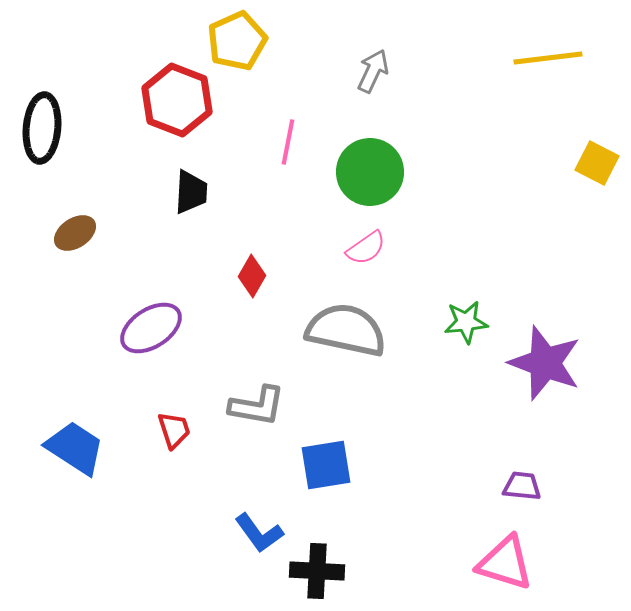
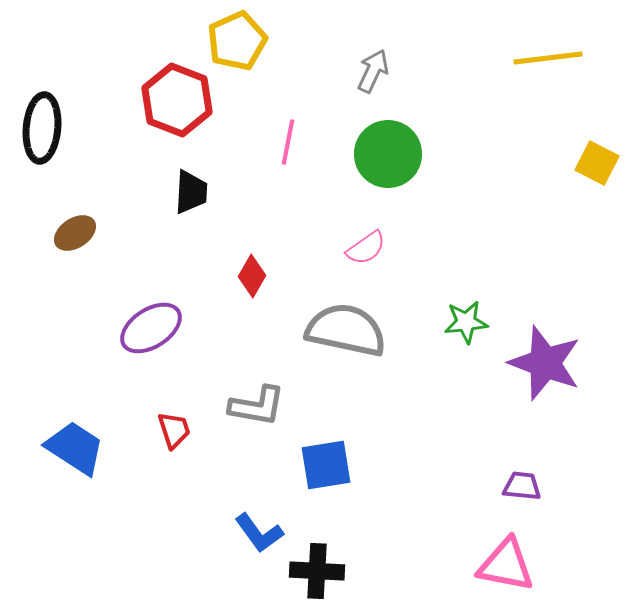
green circle: moved 18 px right, 18 px up
pink triangle: moved 1 px right, 2 px down; rotated 6 degrees counterclockwise
